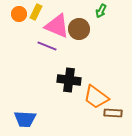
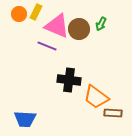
green arrow: moved 13 px down
